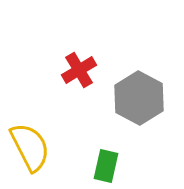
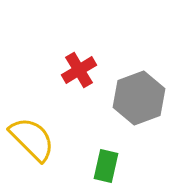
gray hexagon: rotated 12 degrees clockwise
yellow semicircle: moved 2 px right, 8 px up; rotated 18 degrees counterclockwise
